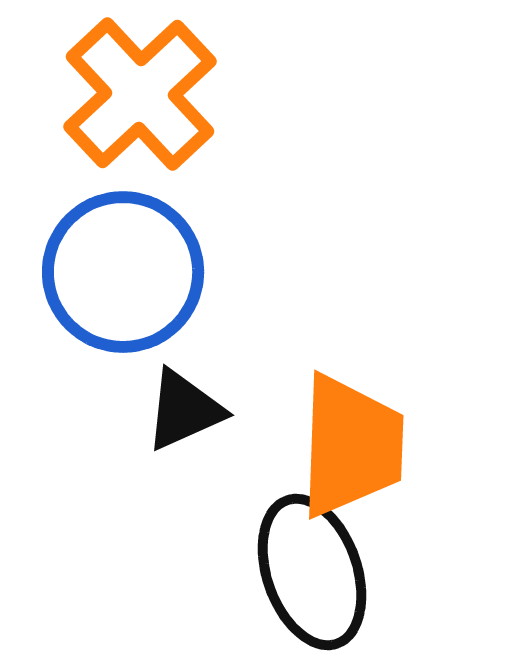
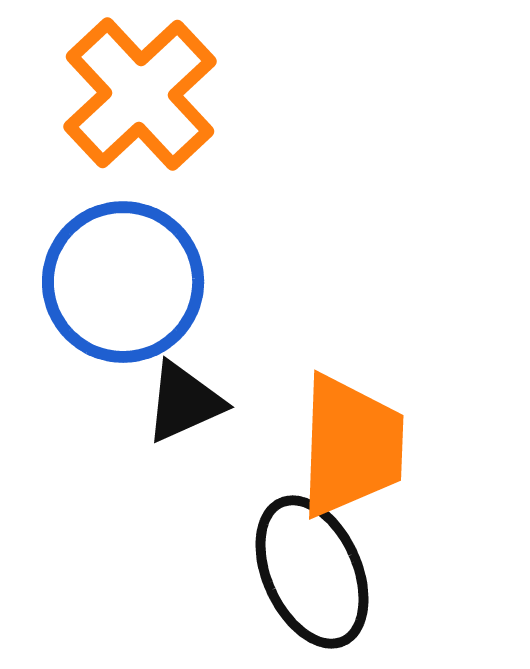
blue circle: moved 10 px down
black triangle: moved 8 px up
black ellipse: rotated 5 degrees counterclockwise
